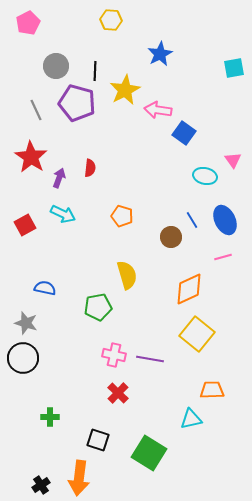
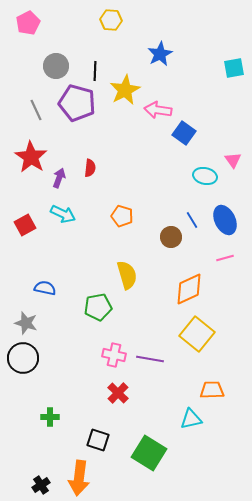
pink line: moved 2 px right, 1 px down
